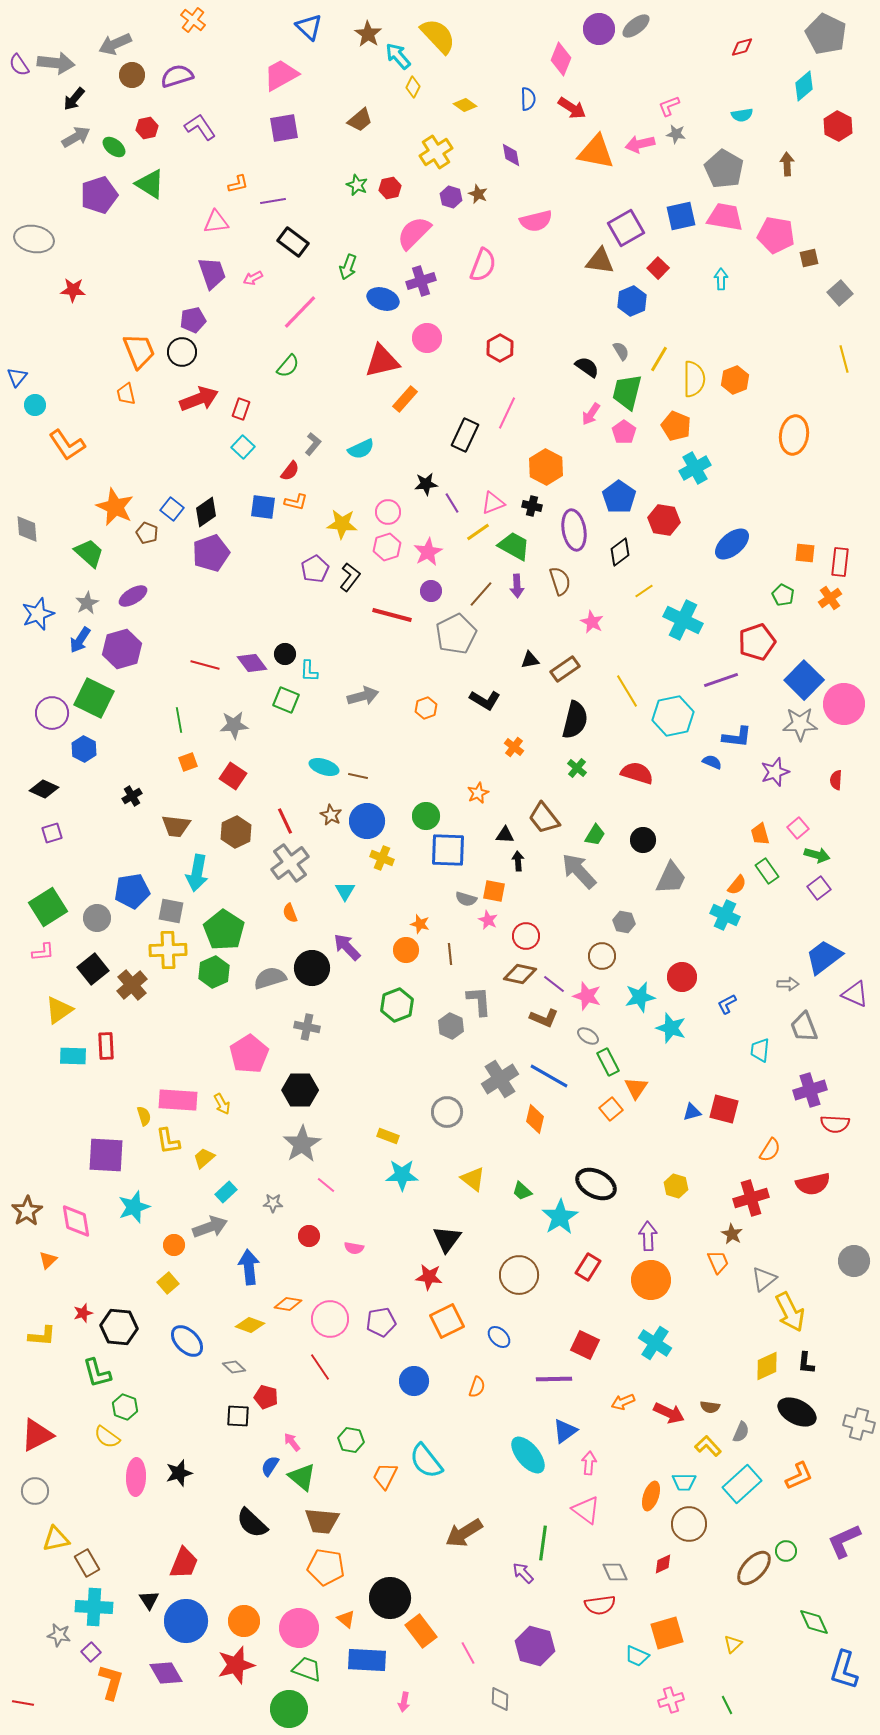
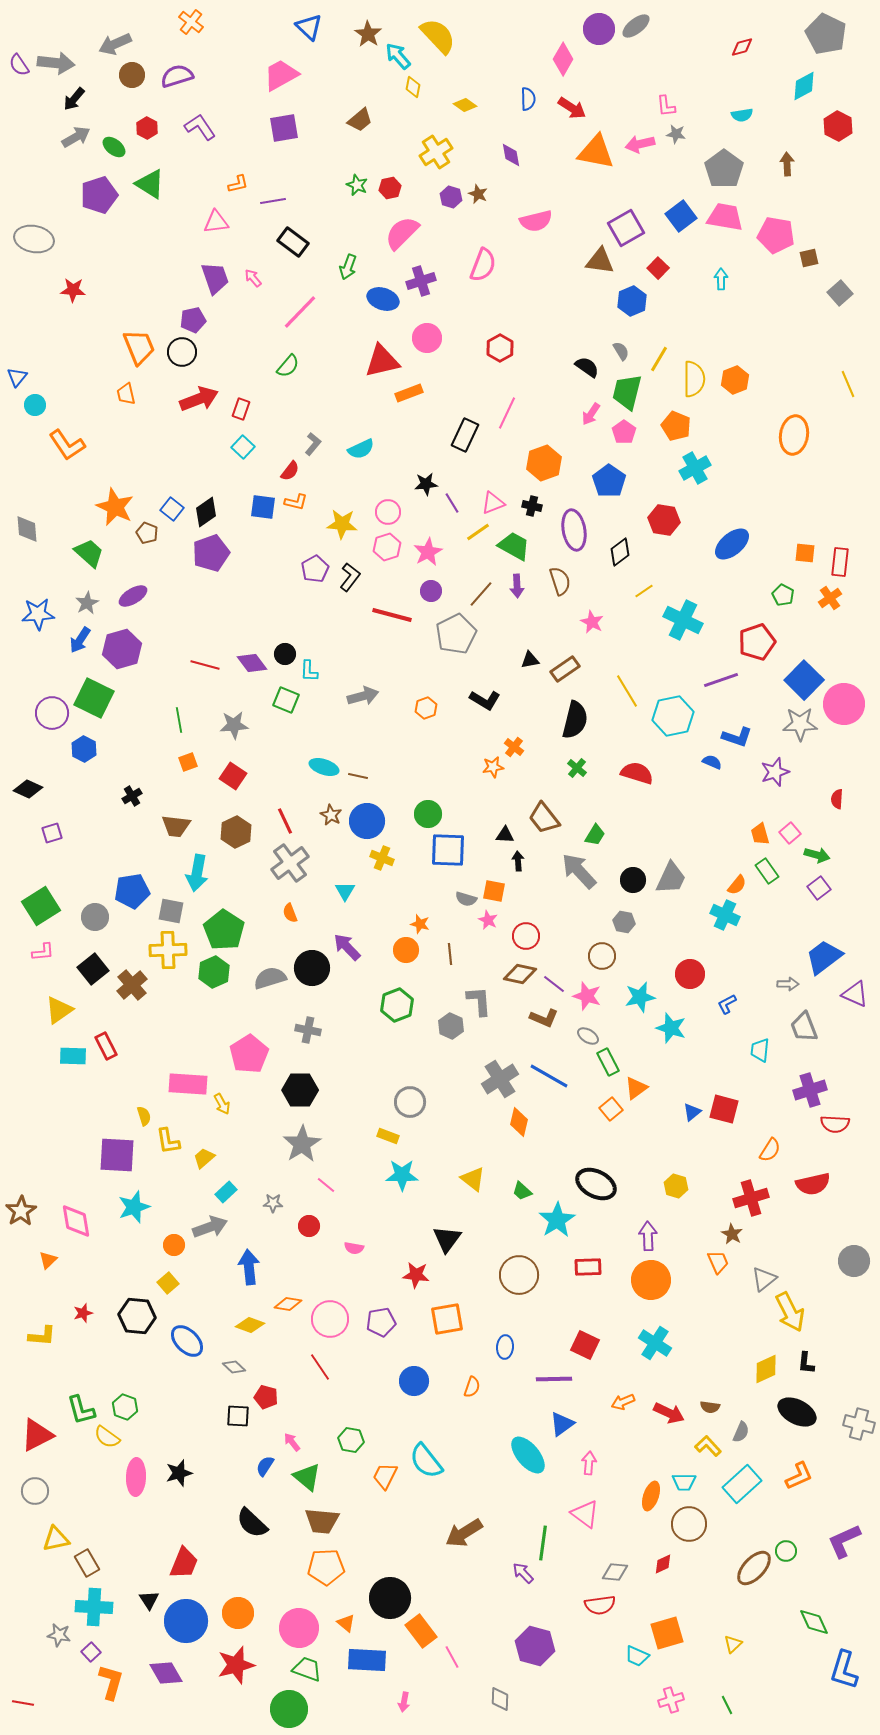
orange cross at (193, 20): moved 2 px left, 2 px down
pink diamond at (561, 59): moved 2 px right; rotated 8 degrees clockwise
cyan diamond at (804, 86): rotated 12 degrees clockwise
yellow diamond at (413, 87): rotated 15 degrees counterclockwise
pink L-shape at (669, 106): moved 3 px left; rotated 75 degrees counterclockwise
red hexagon at (147, 128): rotated 20 degrees counterclockwise
gray pentagon at (724, 169): rotated 6 degrees clockwise
blue square at (681, 216): rotated 24 degrees counterclockwise
pink semicircle at (414, 233): moved 12 px left
purple trapezoid at (212, 273): moved 3 px right, 5 px down
pink arrow at (253, 278): rotated 78 degrees clockwise
orange trapezoid at (139, 351): moved 4 px up
yellow line at (844, 359): moved 4 px right, 25 px down; rotated 8 degrees counterclockwise
orange rectangle at (405, 399): moved 4 px right, 6 px up; rotated 28 degrees clockwise
orange hexagon at (546, 467): moved 2 px left, 4 px up; rotated 12 degrees clockwise
blue pentagon at (619, 497): moved 10 px left, 16 px up
blue star at (38, 614): rotated 16 degrees clockwise
blue L-shape at (737, 737): rotated 12 degrees clockwise
red semicircle at (836, 780): moved 1 px right, 19 px down
black diamond at (44, 789): moved 16 px left
orange star at (478, 793): moved 15 px right, 26 px up; rotated 15 degrees clockwise
green circle at (426, 816): moved 2 px right, 2 px up
pink square at (798, 828): moved 8 px left, 5 px down
black circle at (643, 840): moved 10 px left, 40 px down
green square at (48, 907): moved 7 px left, 1 px up
gray circle at (97, 918): moved 2 px left, 1 px up
red circle at (682, 977): moved 8 px right, 3 px up
gray cross at (307, 1027): moved 1 px right, 3 px down
red rectangle at (106, 1046): rotated 24 degrees counterclockwise
orange triangle at (636, 1088): rotated 20 degrees clockwise
pink rectangle at (178, 1100): moved 10 px right, 16 px up
gray circle at (447, 1112): moved 37 px left, 10 px up
blue triangle at (692, 1112): rotated 24 degrees counterclockwise
orange diamond at (535, 1119): moved 16 px left, 3 px down
purple square at (106, 1155): moved 11 px right
brown star at (27, 1211): moved 6 px left
cyan star at (560, 1217): moved 3 px left, 3 px down
red circle at (309, 1236): moved 10 px up
red rectangle at (588, 1267): rotated 56 degrees clockwise
red star at (429, 1277): moved 13 px left, 2 px up
orange square at (447, 1321): moved 2 px up; rotated 16 degrees clockwise
black hexagon at (119, 1327): moved 18 px right, 11 px up
blue ellipse at (499, 1337): moved 6 px right, 10 px down; rotated 50 degrees clockwise
yellow diamond at (767, 1366): moved 1 px left, 3 px down
green L-shape at (97, 1373): moved 16 px left, 37 px down
orange semicircle at (477, 1387): moved 5 px left
blue triangle at (565, 1431): moved 3 px left, 7 px up
blue semicircle at (270, 1466): moved 5 px left
green triangle at (302, 1477): moved 5 px right
pink triangle at (586, 1510): moved 1 px left, 4 px down
orange pentagon at (326, 1567): rotated 12 degrees counterclockwise
gray diamond at (615, 1572): rotated 60 degrees counterclockwise
orange triangle at (346, 1619): moved 4 px down
orange circle at (244, 1621): moved 6 px left, 8 px up
pink line at (468, 1653): moved 16 px left, 4 px down
